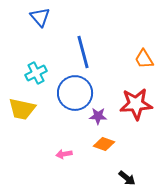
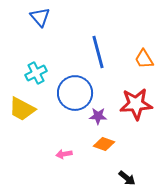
blue line: moved 15 px right
yellow trapezoid: rotated 16 degrees clockwise
